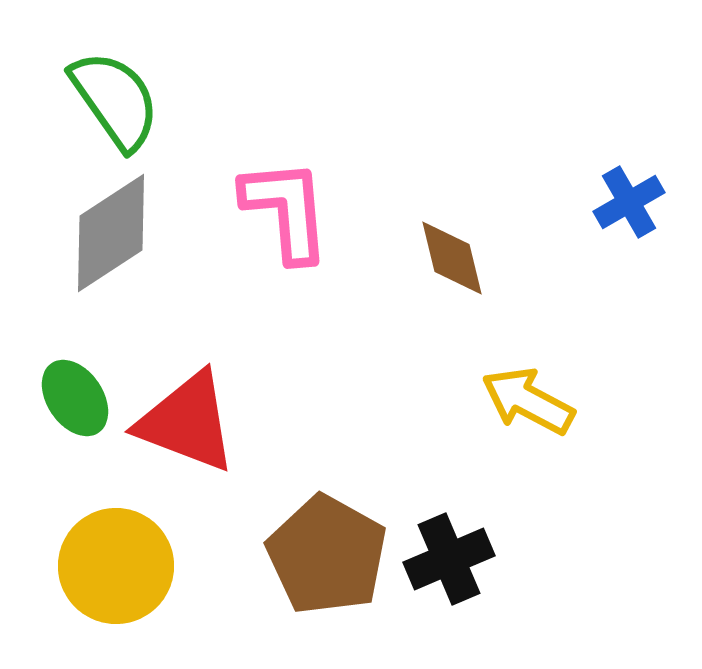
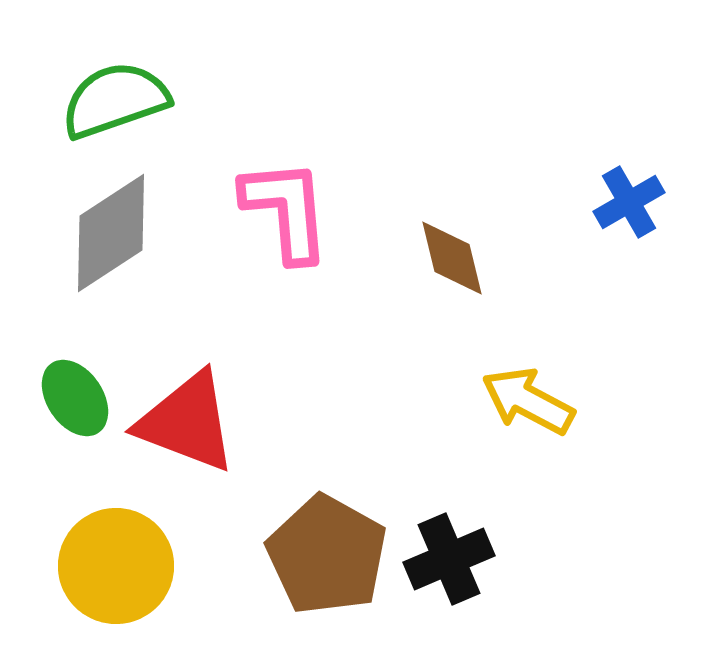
green semicircle: rotated 74 degrees counterclockwise
